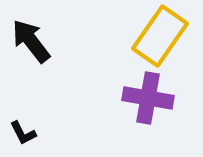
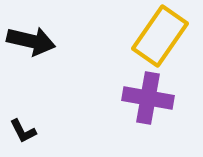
black arrow: rotated 141 degrees clockwise
black L-shape: moved 2 px up
